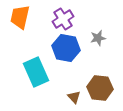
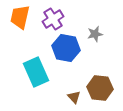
purple cross: moved 10 px left
gray star: moved 3 px left, 4 px up
